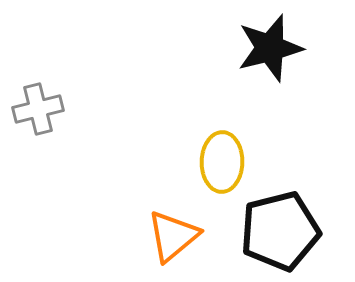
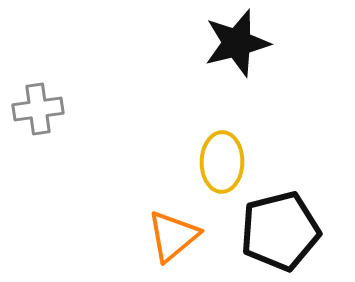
black star: moved 33 px left, 5 px up
gray cross: rotated 6 degrees clockwise
